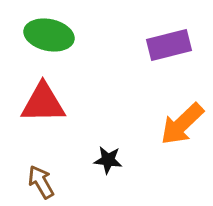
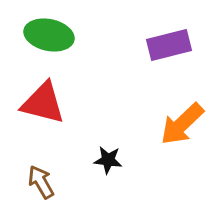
red triangle: rotated 15 degrees clockwise
